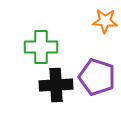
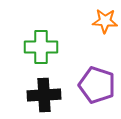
purple pentagon: moved 8 px down
black cross: moved 12 px left, 10 px down
